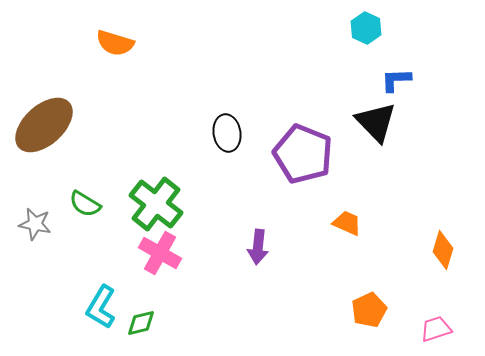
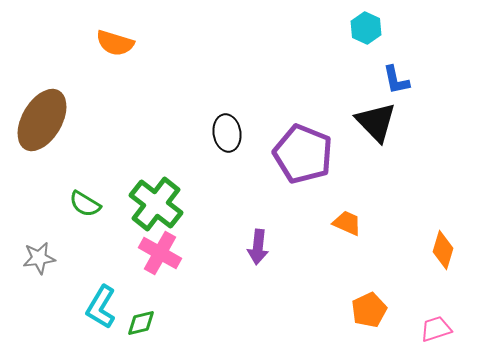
blue L-shape: rotated 100 degrees counterclockwise
brown ellipse: moved 2 px left, 5 px up; rotated 18 degrees counterclockwise
gray star: moved 4 px right, 34 px down; rotated 20 degrees counterclockwise
